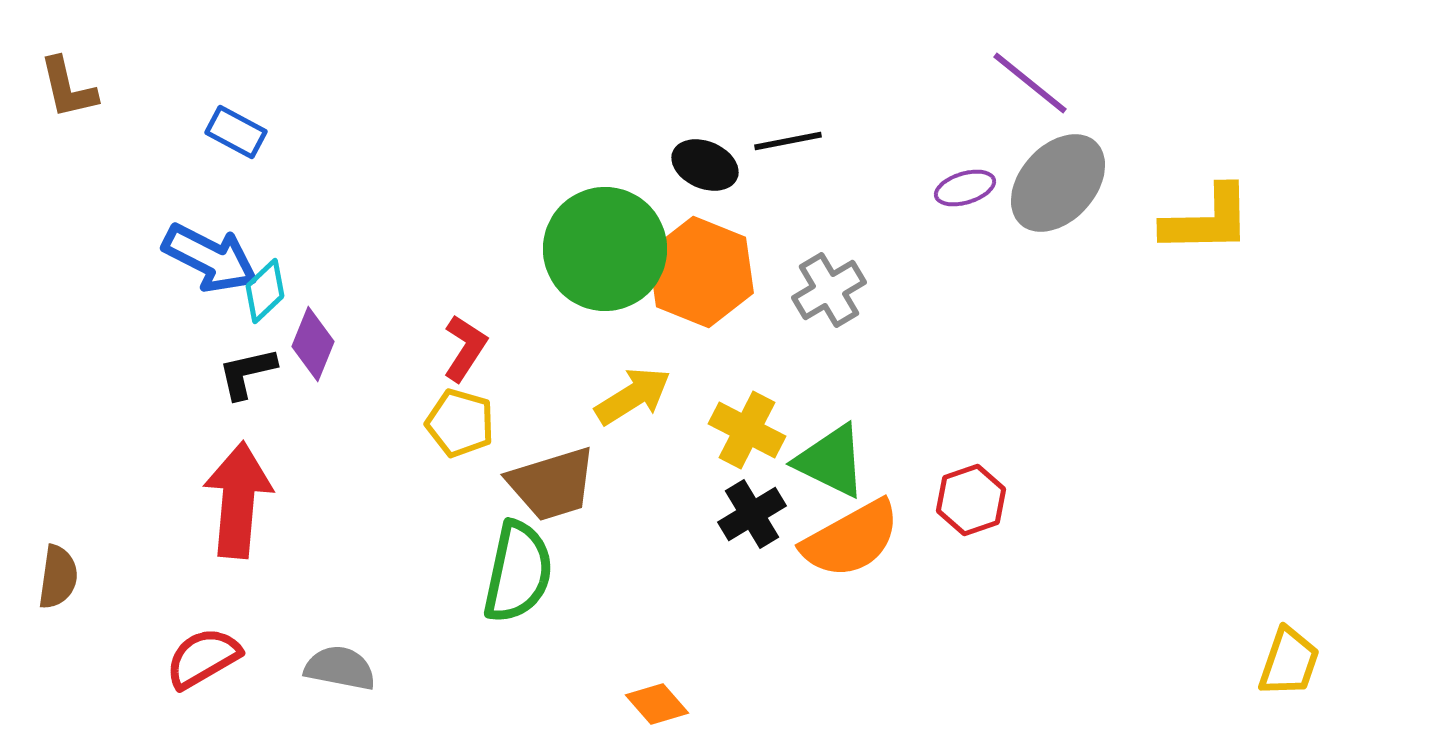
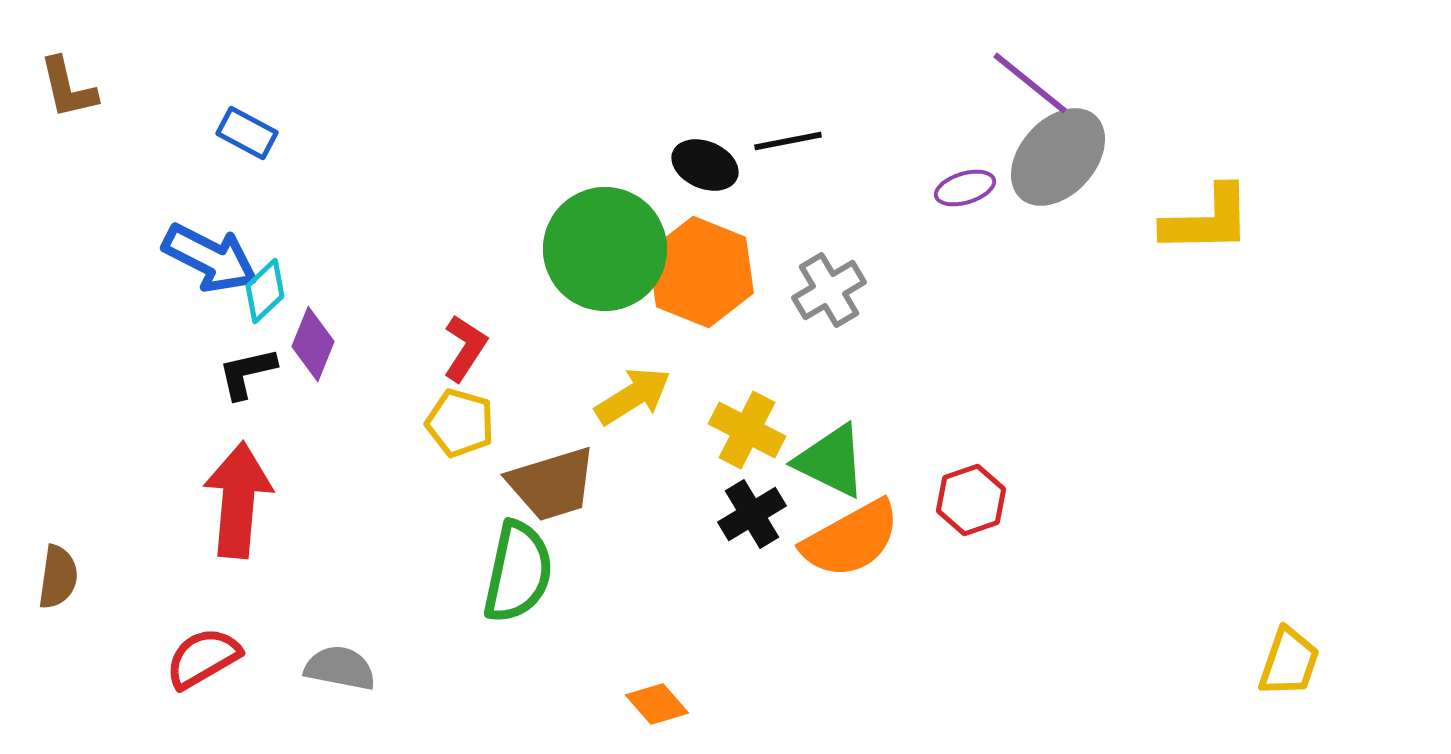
blue rectangle: moved 11 px right, 1 px down
gray ellipse: moved 26 px up
